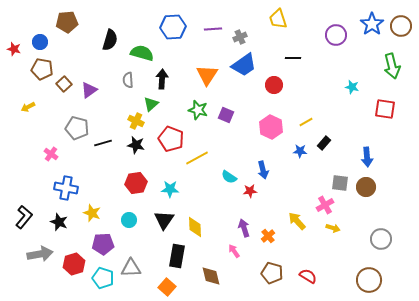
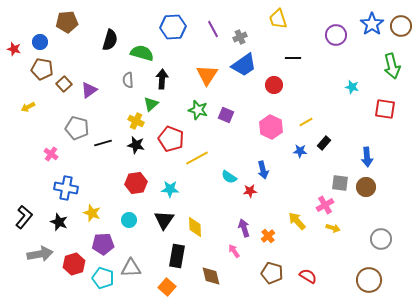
purple line at (213, 29): rotated 66 degrees clockwise
